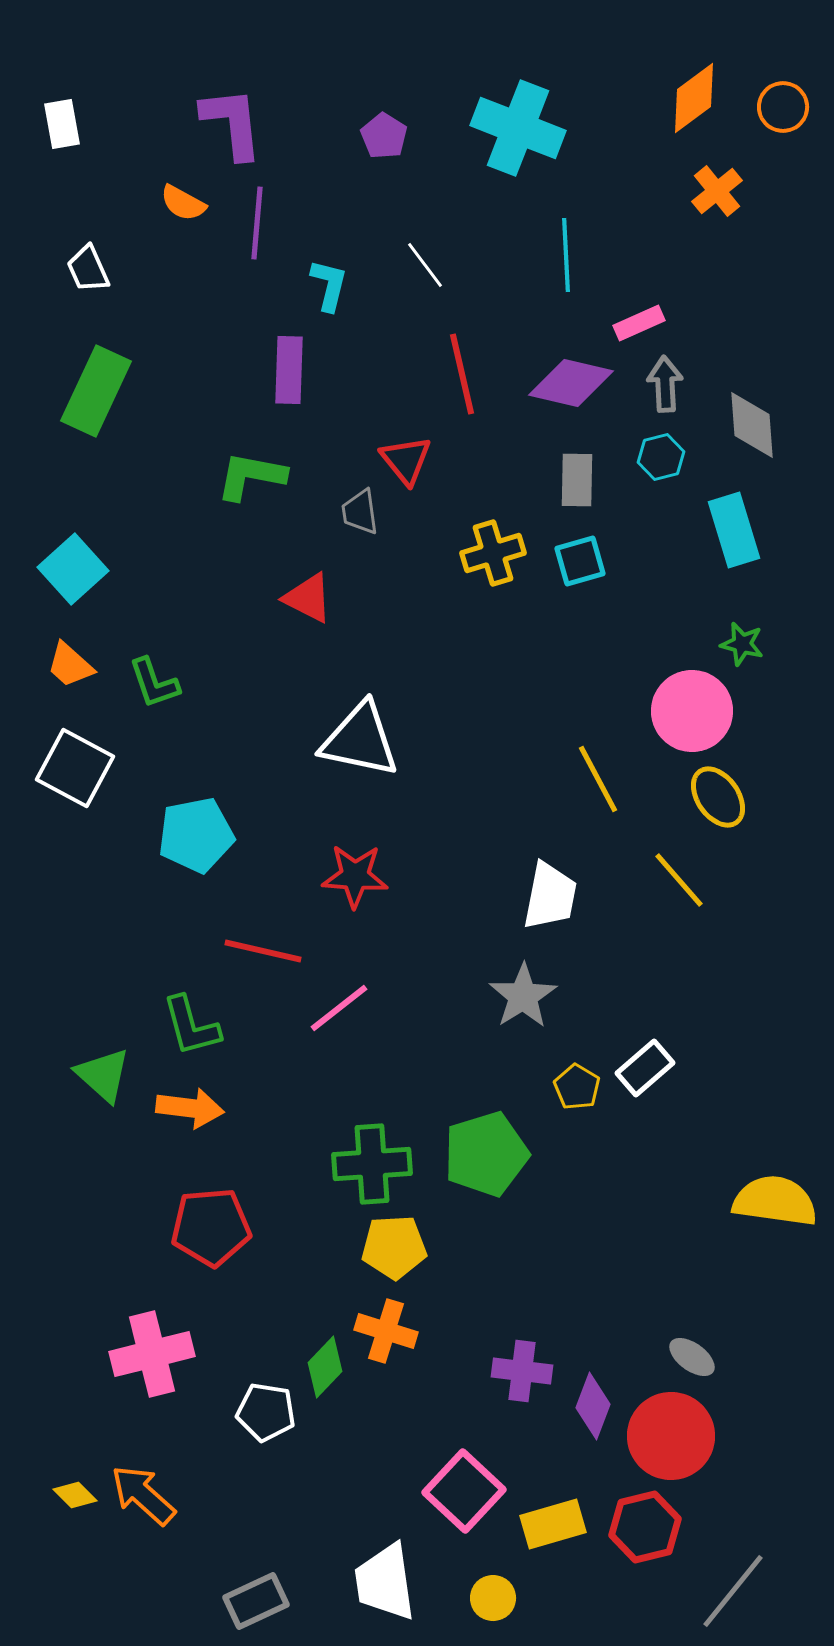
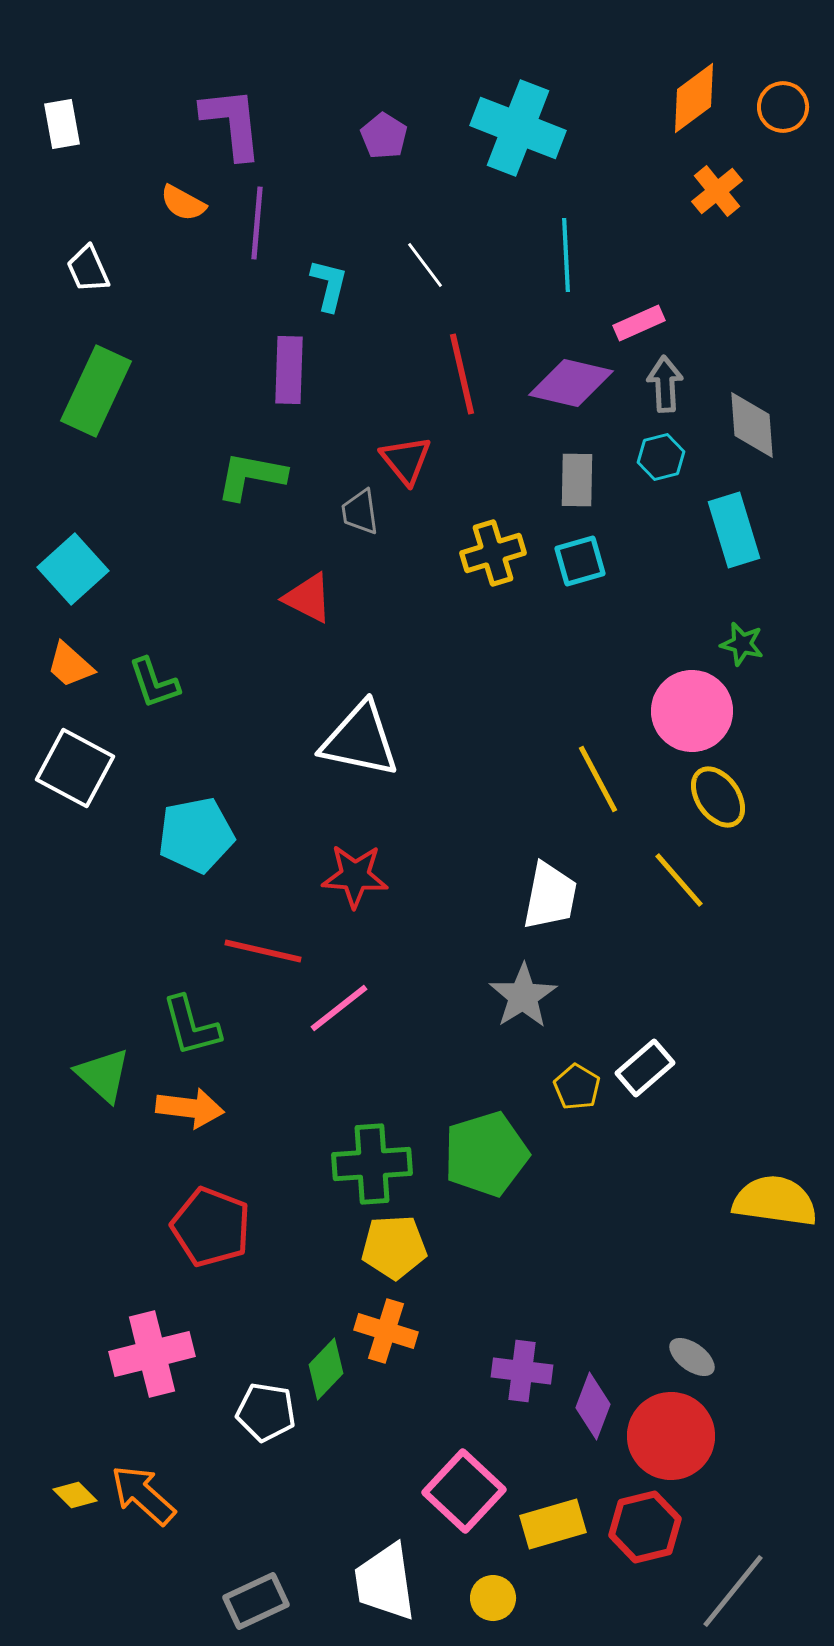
red pentagon at (211, 1227): rotated 26 degrees clockwise
green diamond at (325, 1367): moved 1 px right, 2 px down
